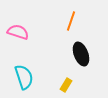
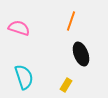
pink semicircle: moved 1 px right, 4 px up
